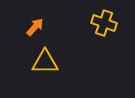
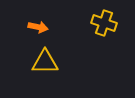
orange arrow: moved 3 px right; rotated 60 degrees clockwise
